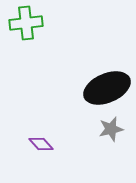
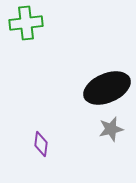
purple diamond: rotated 50 degrees clockwise
